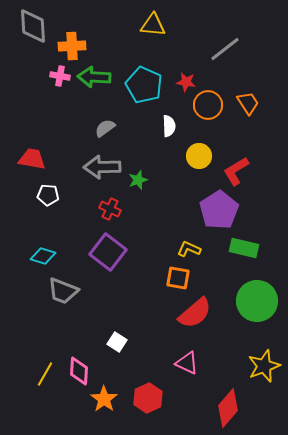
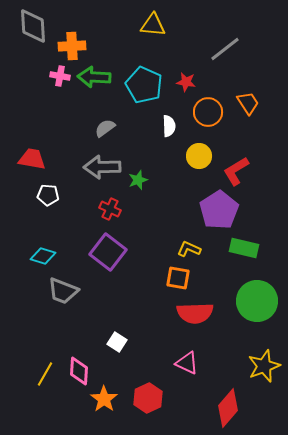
orange circle: moved 7 px down
red semicircle: rotated 39 degrees clockwise
